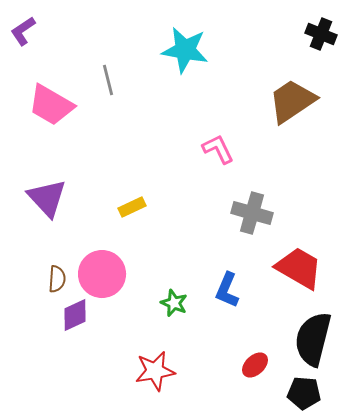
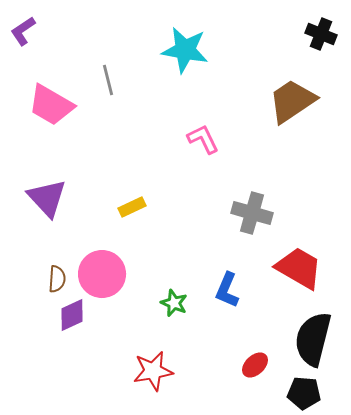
pink L-shape: moved 15 px left, 10 px up
purple diamond: moved 3 px left
red star: moved 2 px left
